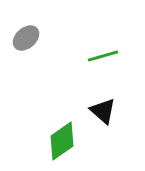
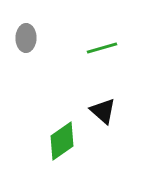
gray ellipse: rotated 48 degrees counterclockwise
green line: moved 1 px left, 8 px up
